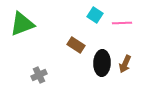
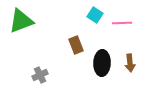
green triangle: moved 1 px left, 3 px up
brown rectangle: rotated 36 degrees clockwise
brown arrow: moved 5 px right, 1 px up; rotated 30 degrees counterclockwise
gray cross: moved 1 px right
